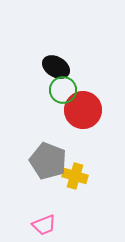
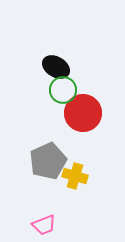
red circle: moved 3 px down
gray pentagon: rotated 27 degrees clockwise
